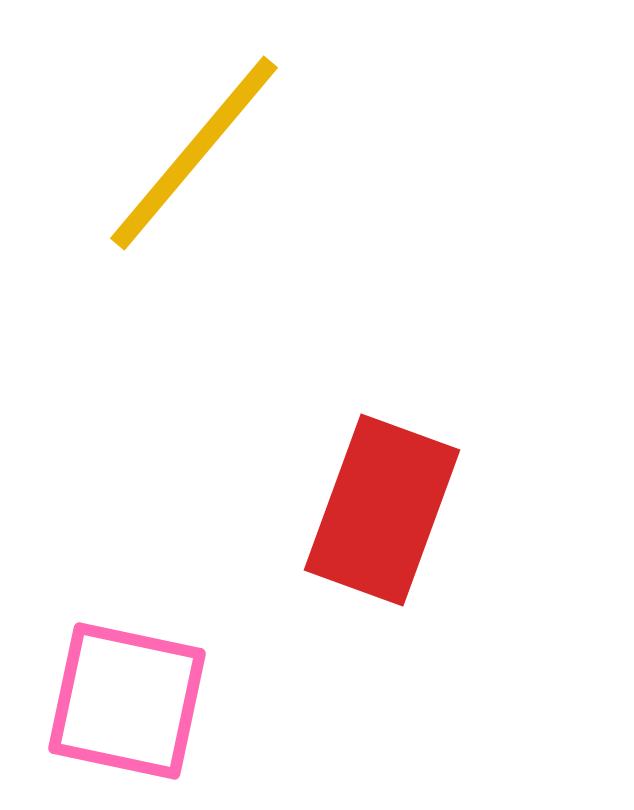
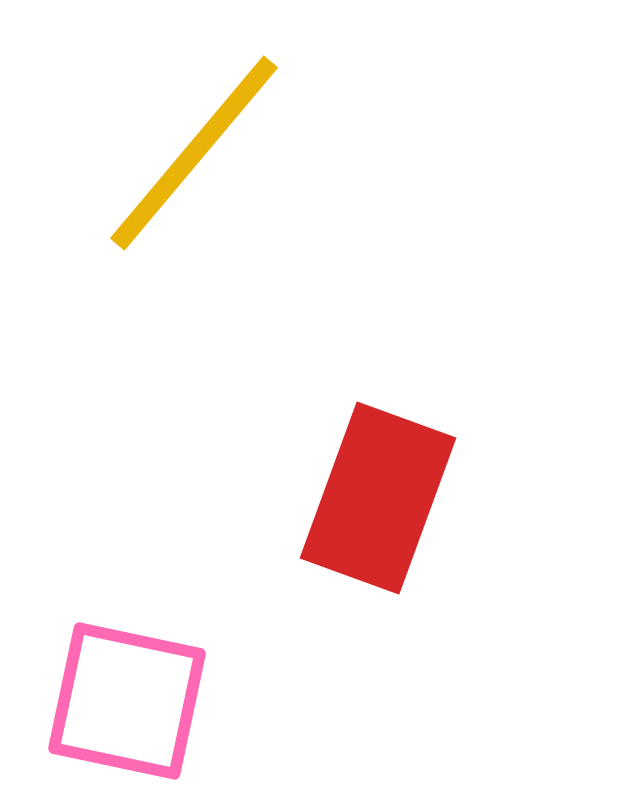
red rectangle: moved 4 px left, 12 px up
